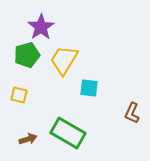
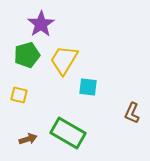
purple star: moved 3 px up
cyan square: moved 1 px left, 1 px up
